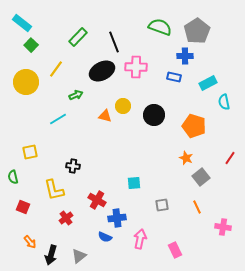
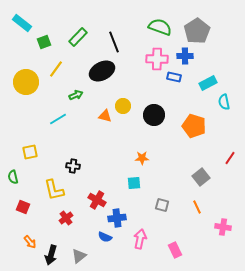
green square at (31, 45): moved 13 px right, 3 px up; rotated 24 degrees clockwise
pink cross at (136, 67): moved 21 px right, 8 px up
orange star at (186, 158): moved 44 px left; rotated 24 degrees counterclockwise
gray square at (162, 205): rotated 24 degrees clockwise
